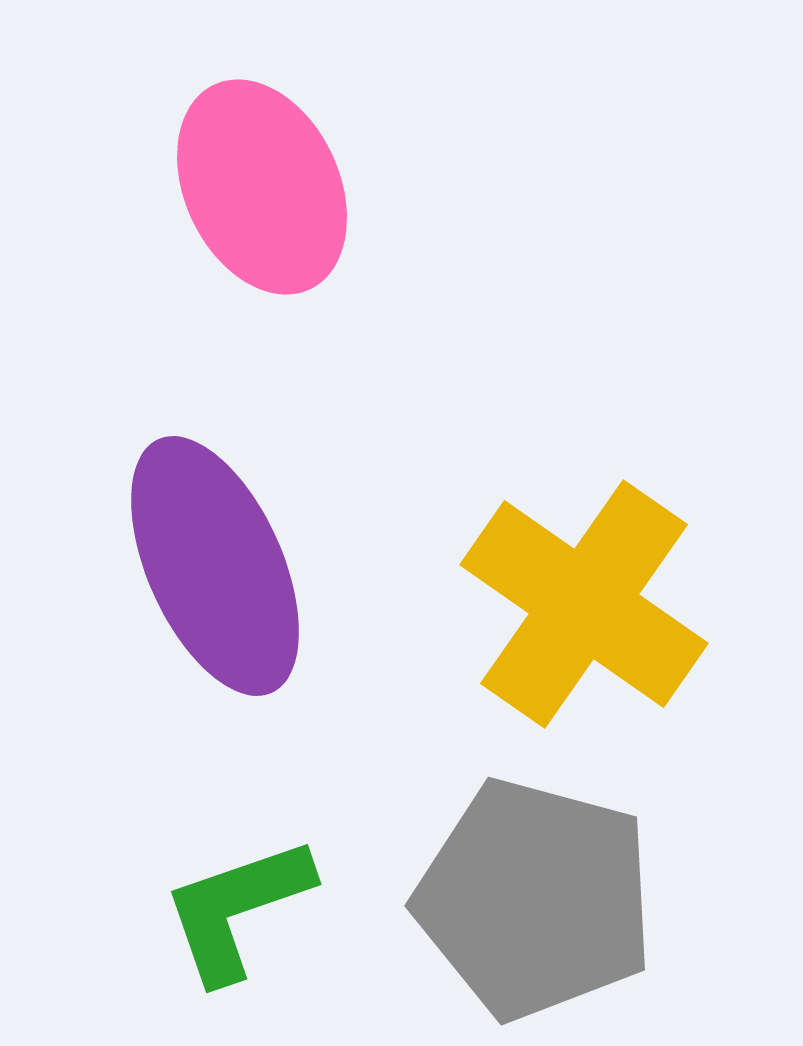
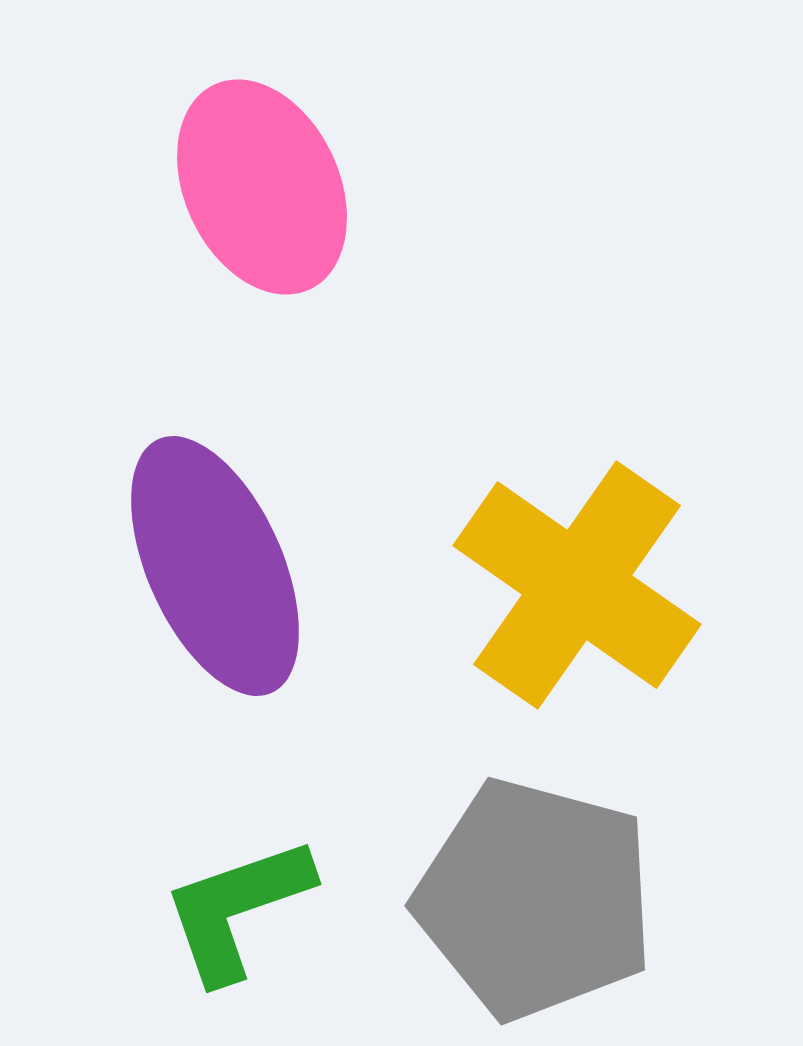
yellow cross: moved 7 px left, 19 px up
